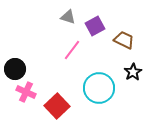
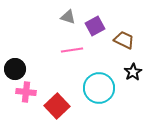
pink line: rotated 45 degrees clockwise
pink cross: rotated 18 degrees counterclockwise
